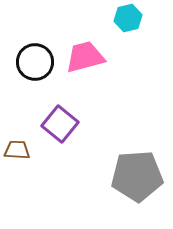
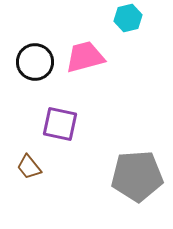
purple square: rotated 27 degrees counterclockwise
brown trapezoid: moved 12 px right, 17 px down; rotated 132 degrees counterclockwise
